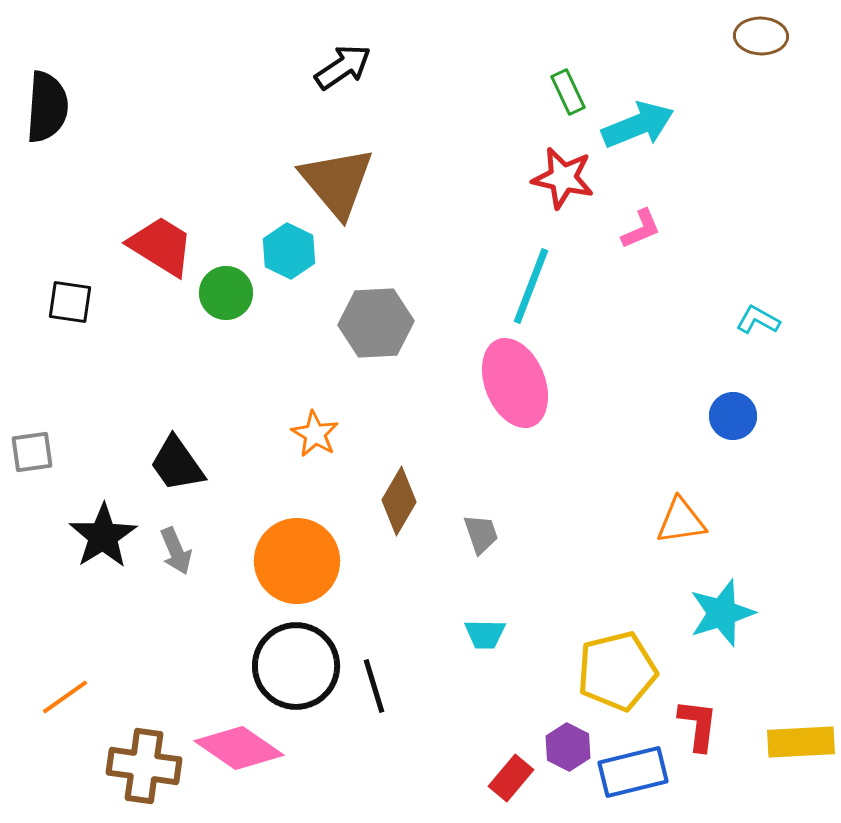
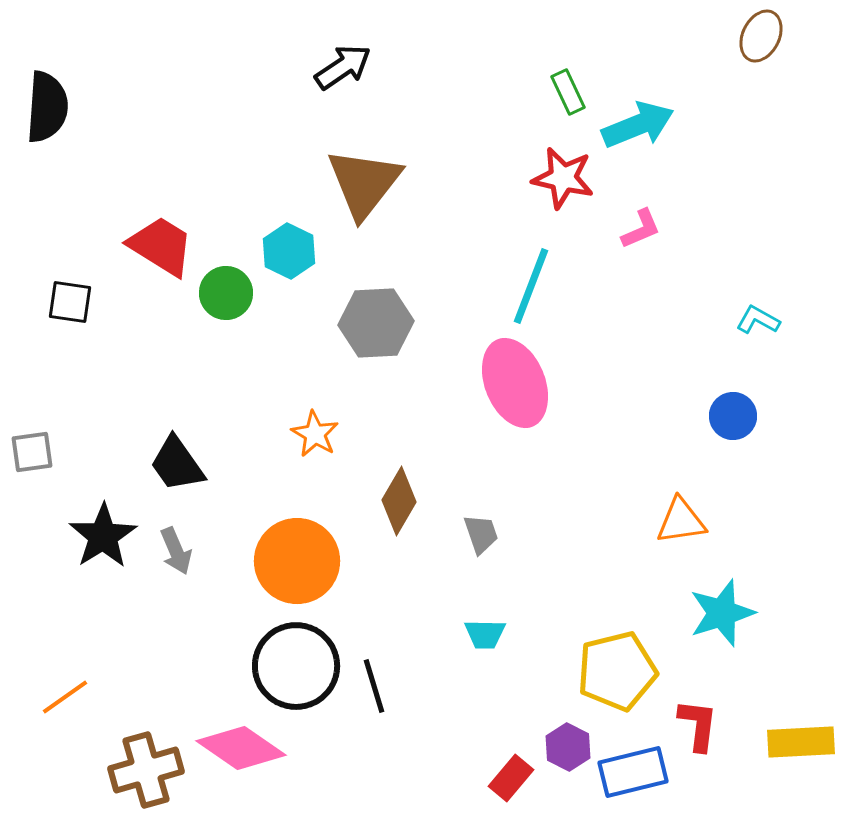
brown ellipse: rotated 66 degrees counterclockwise
brown triangle: moved 27 px right, 1 px down; rotated 18 degrees clockwise
pink diamond: moved 2 px right
brown cross: moved 2 px right, 4 px down; rotated 24 degrees counterclockwise
